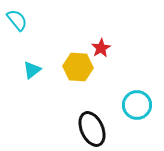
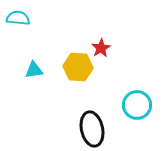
cyan semicircle: moved 1 px right, 2 px up; rotated 45 degrees counterclockwise
cyan triangle: moved 2 px right; rotated 30 degrees clockwise
black ellipse: rotated 12 degrees clockwise
